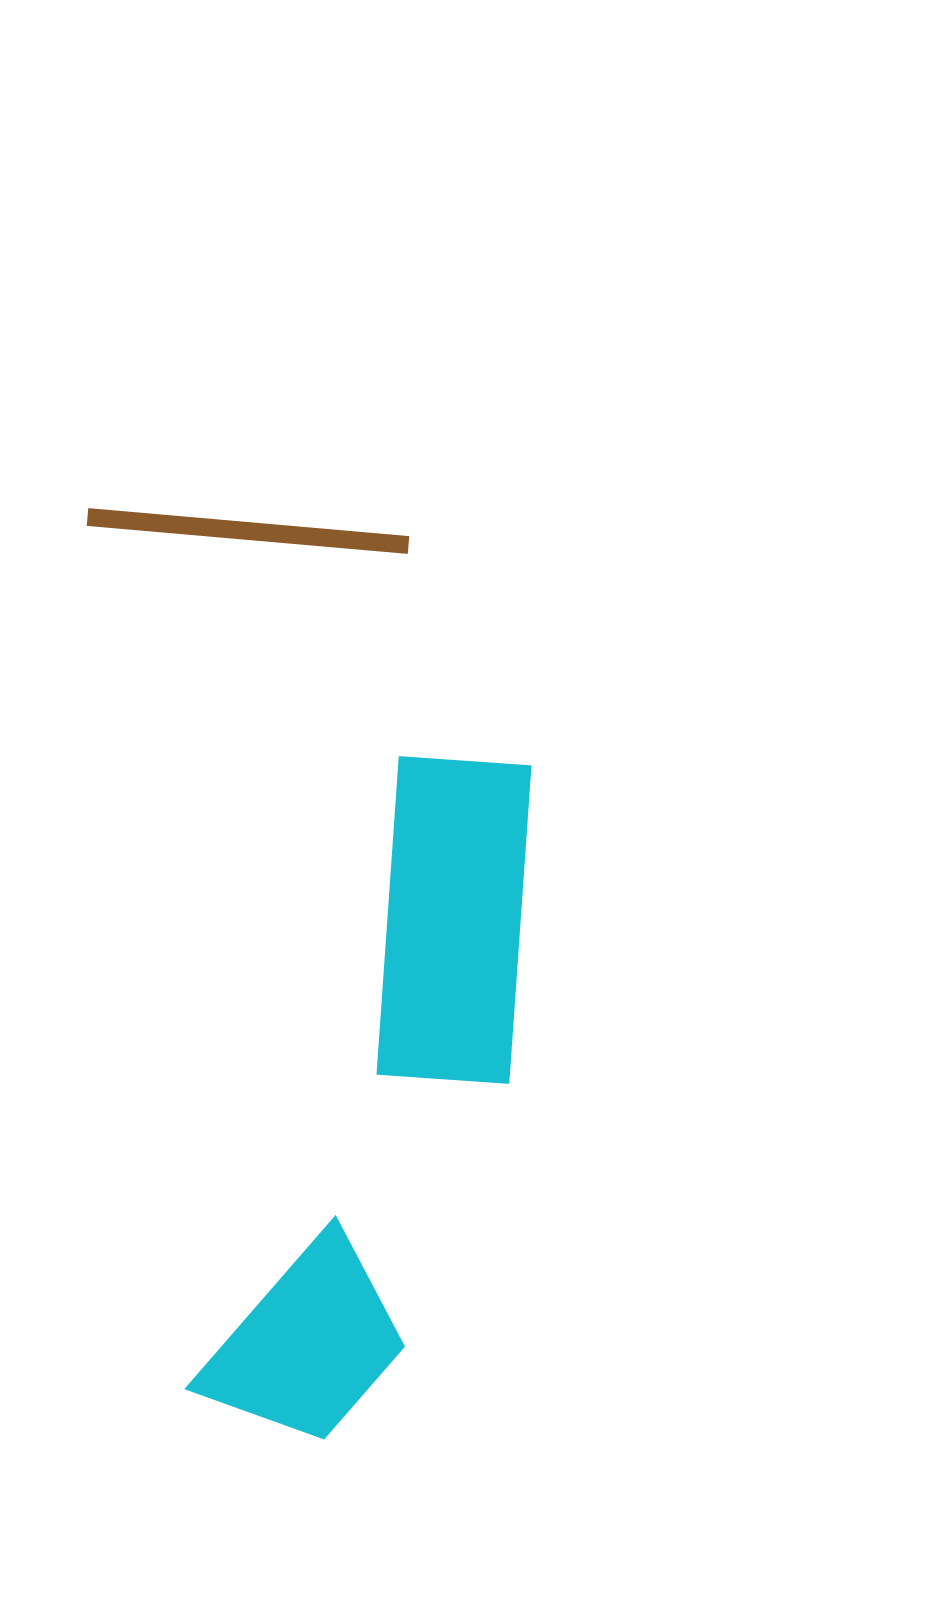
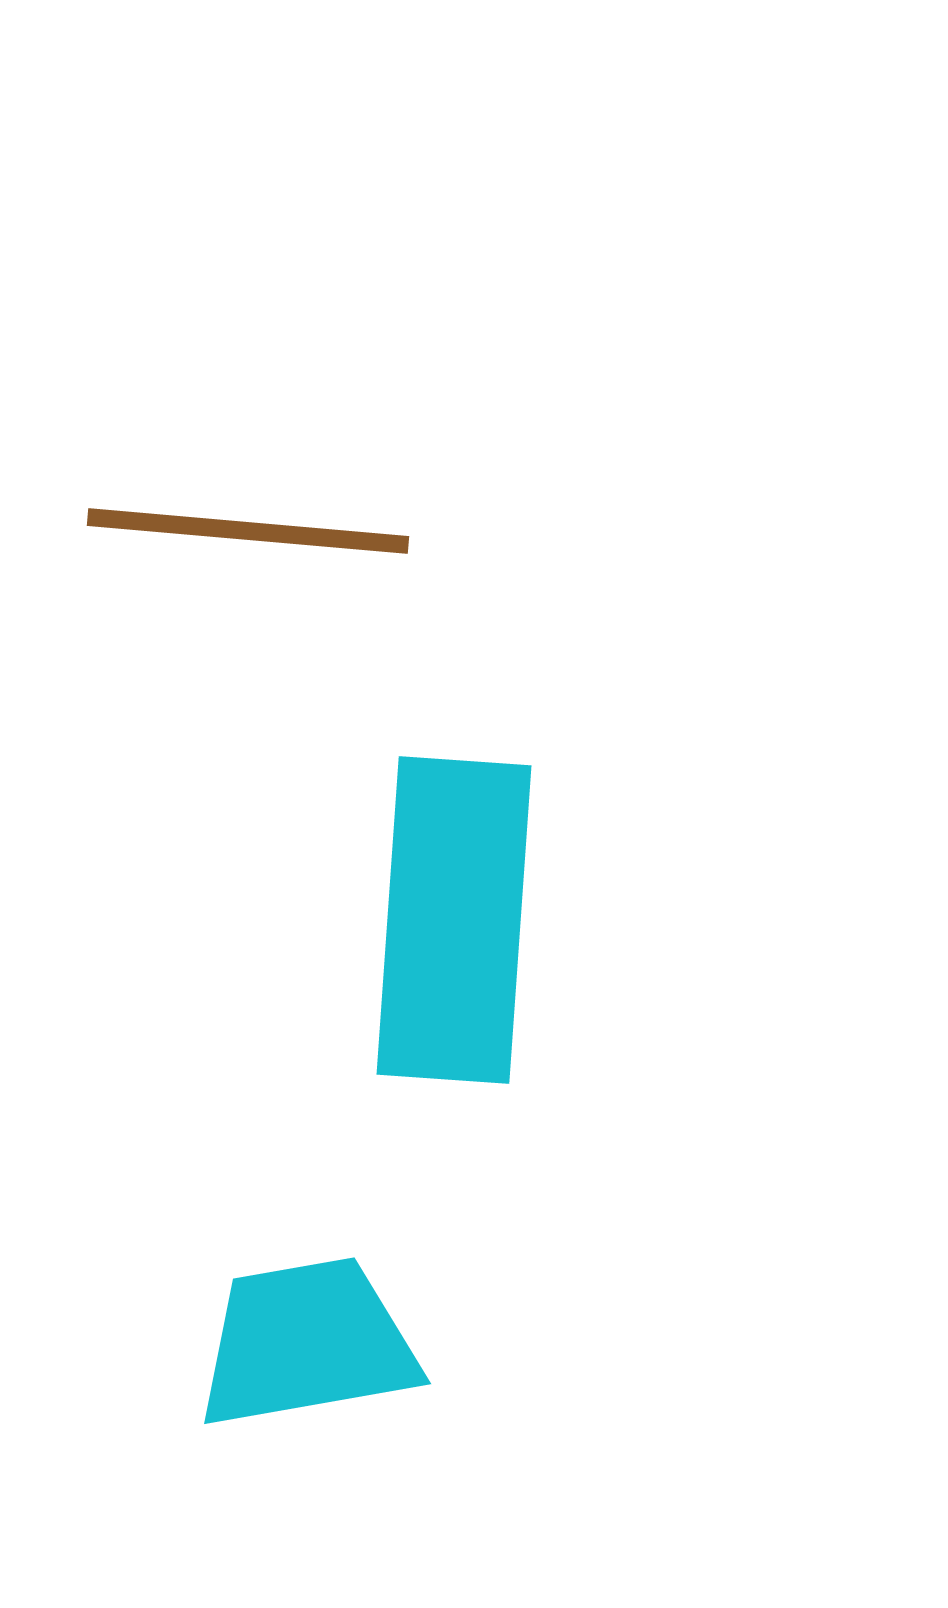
cyan trapezoid: rotated 141 degrees counterclockwise
